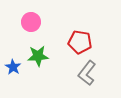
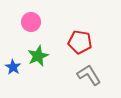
green star: rotated 20 degrees counterclockwise
gray L-shape: moved 2 px right, 2 px down; rotated 110 degrees clockwise
